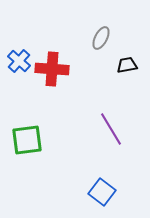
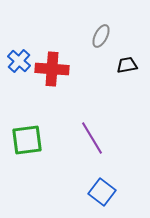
gray ellipse: moved 2 px up
purple line: moved 19 px left, 9 px down
